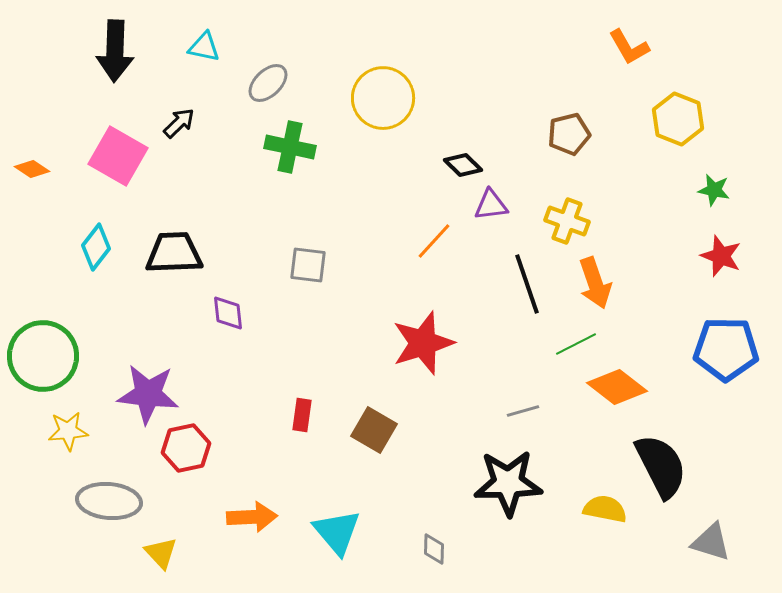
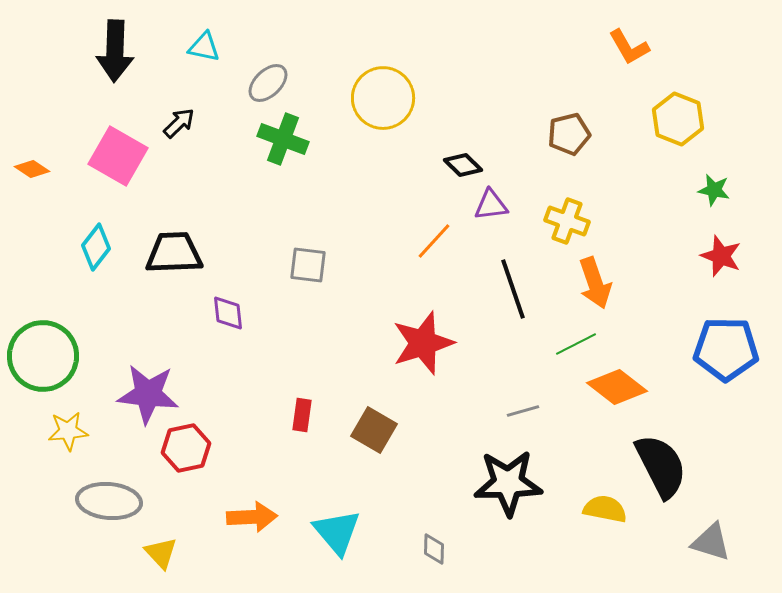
green cross at (290, 147): moved 7 px left, 8 px up; rotated 9 degrees clockwise
black line at (527, 284): moved 14 px left, 5 px down
